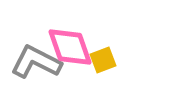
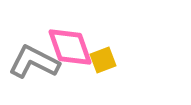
gray L-shape: moved 2 px left
